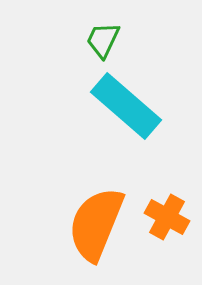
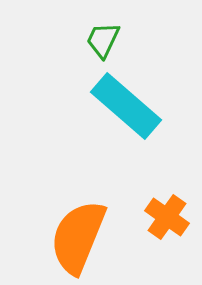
orange cross: rotated 6 degrees clockwise
orange semicircle: moved 18 px left, 13 px down
